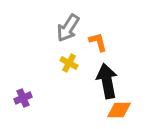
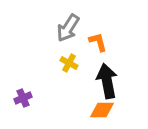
orange diamond: moved 17 px left
